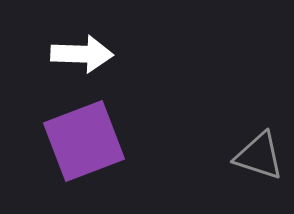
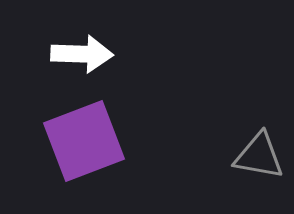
gray triangle: rotated 8 degrees counterclockwise
